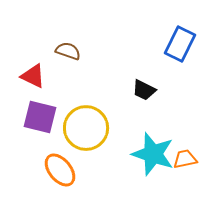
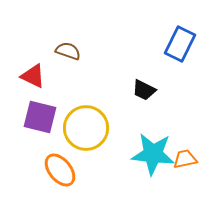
cyan star: rotated 12 degrees counterclockwise
